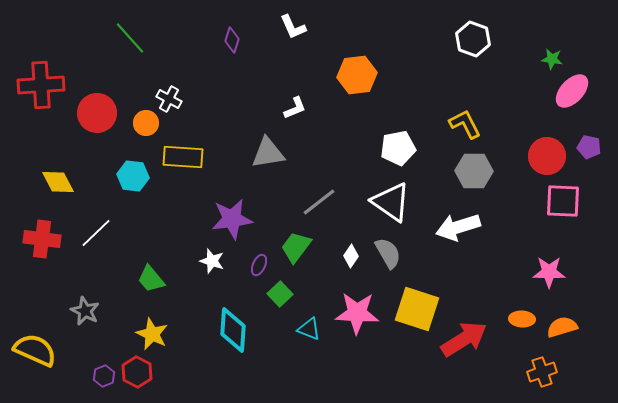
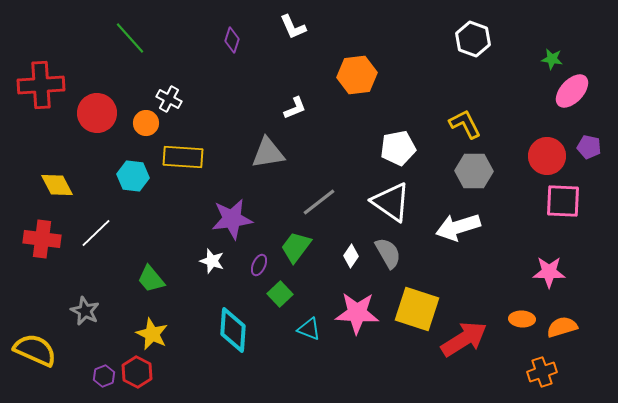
yellow diamond at (58, 182): moved 1 px left, 3 px down
